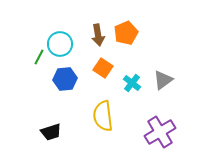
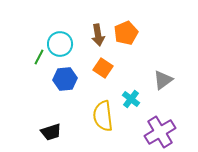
cyan cross: moved 1 px left, 16 px down
